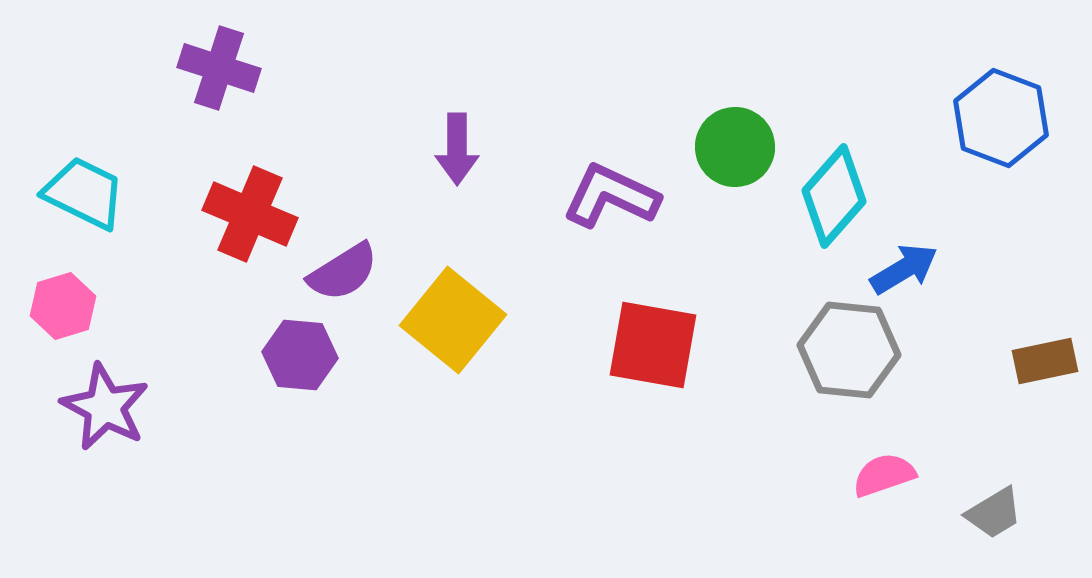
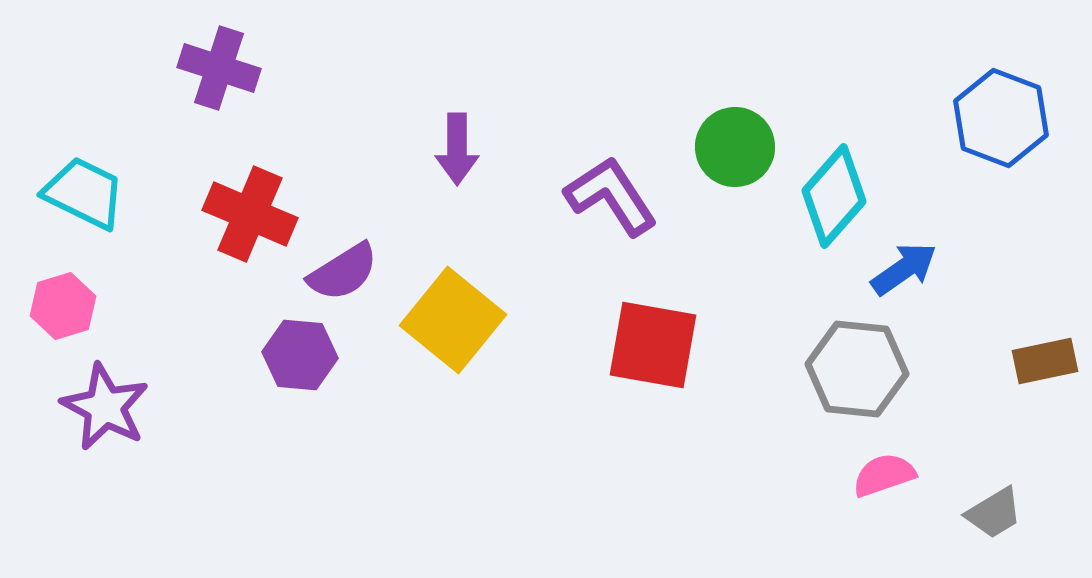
purple L-shape: rotated 32 degrees clockwise
blue arrow: rotated 4 degrees counterclockwise
gray hexagon: moved 8 px right, 19 px down
